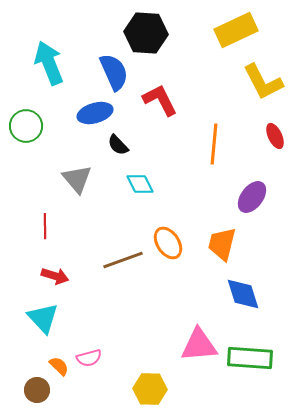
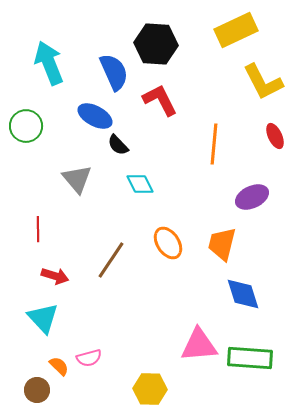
black hexagon: moved 10 px right, 11 px down
blue ellipse: moved 3 px down; rotated 44 degrees clockwise
purple ellipse: rotated 28 degrees clockwise
red line: moved 7 px left, 3 px down
brown line: moved 12 px left; rotated 36 degrees counterclockwise
